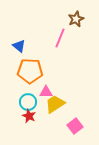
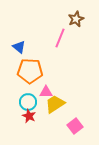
blue triangle: moved 1 px down
